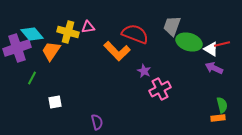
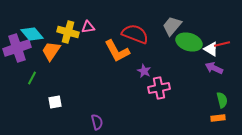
gray trapezoid: rotated 20 degrees clockwise
orange L-shape: rotated 16 degrees clockwise
pink cross: moved 1 px left, 1 px up; rotated 15 degrees clockwise
green semicircle: moved 5 px up
